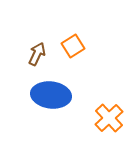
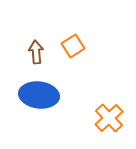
brown arrow: moved 1 px left, 2 px up; rotated 30 degrees counterclockwise
blue ellipse: moved 12 px left
